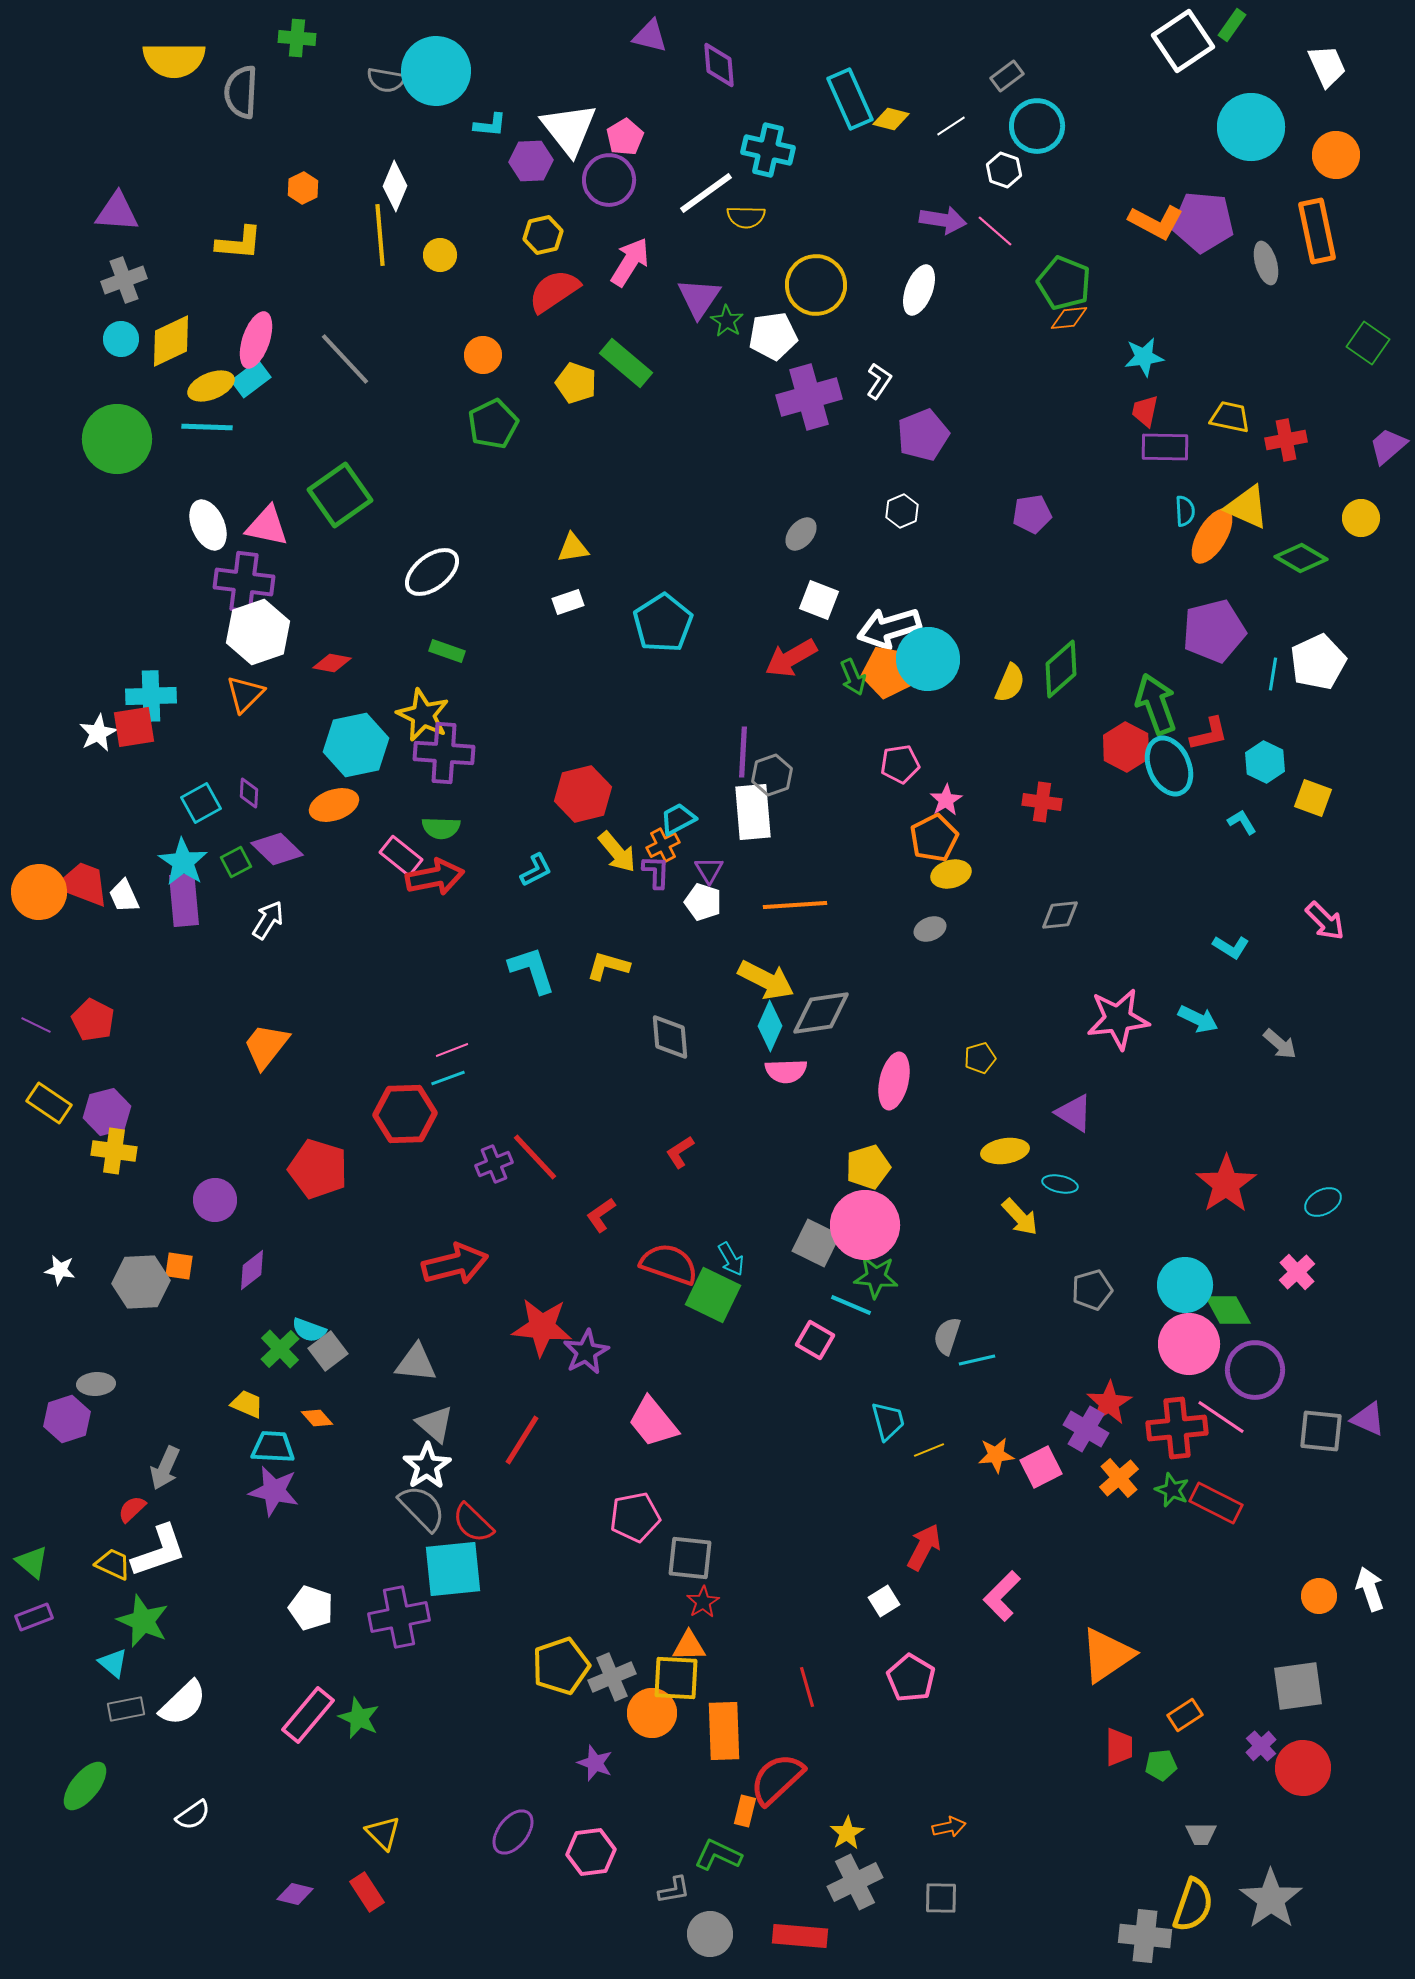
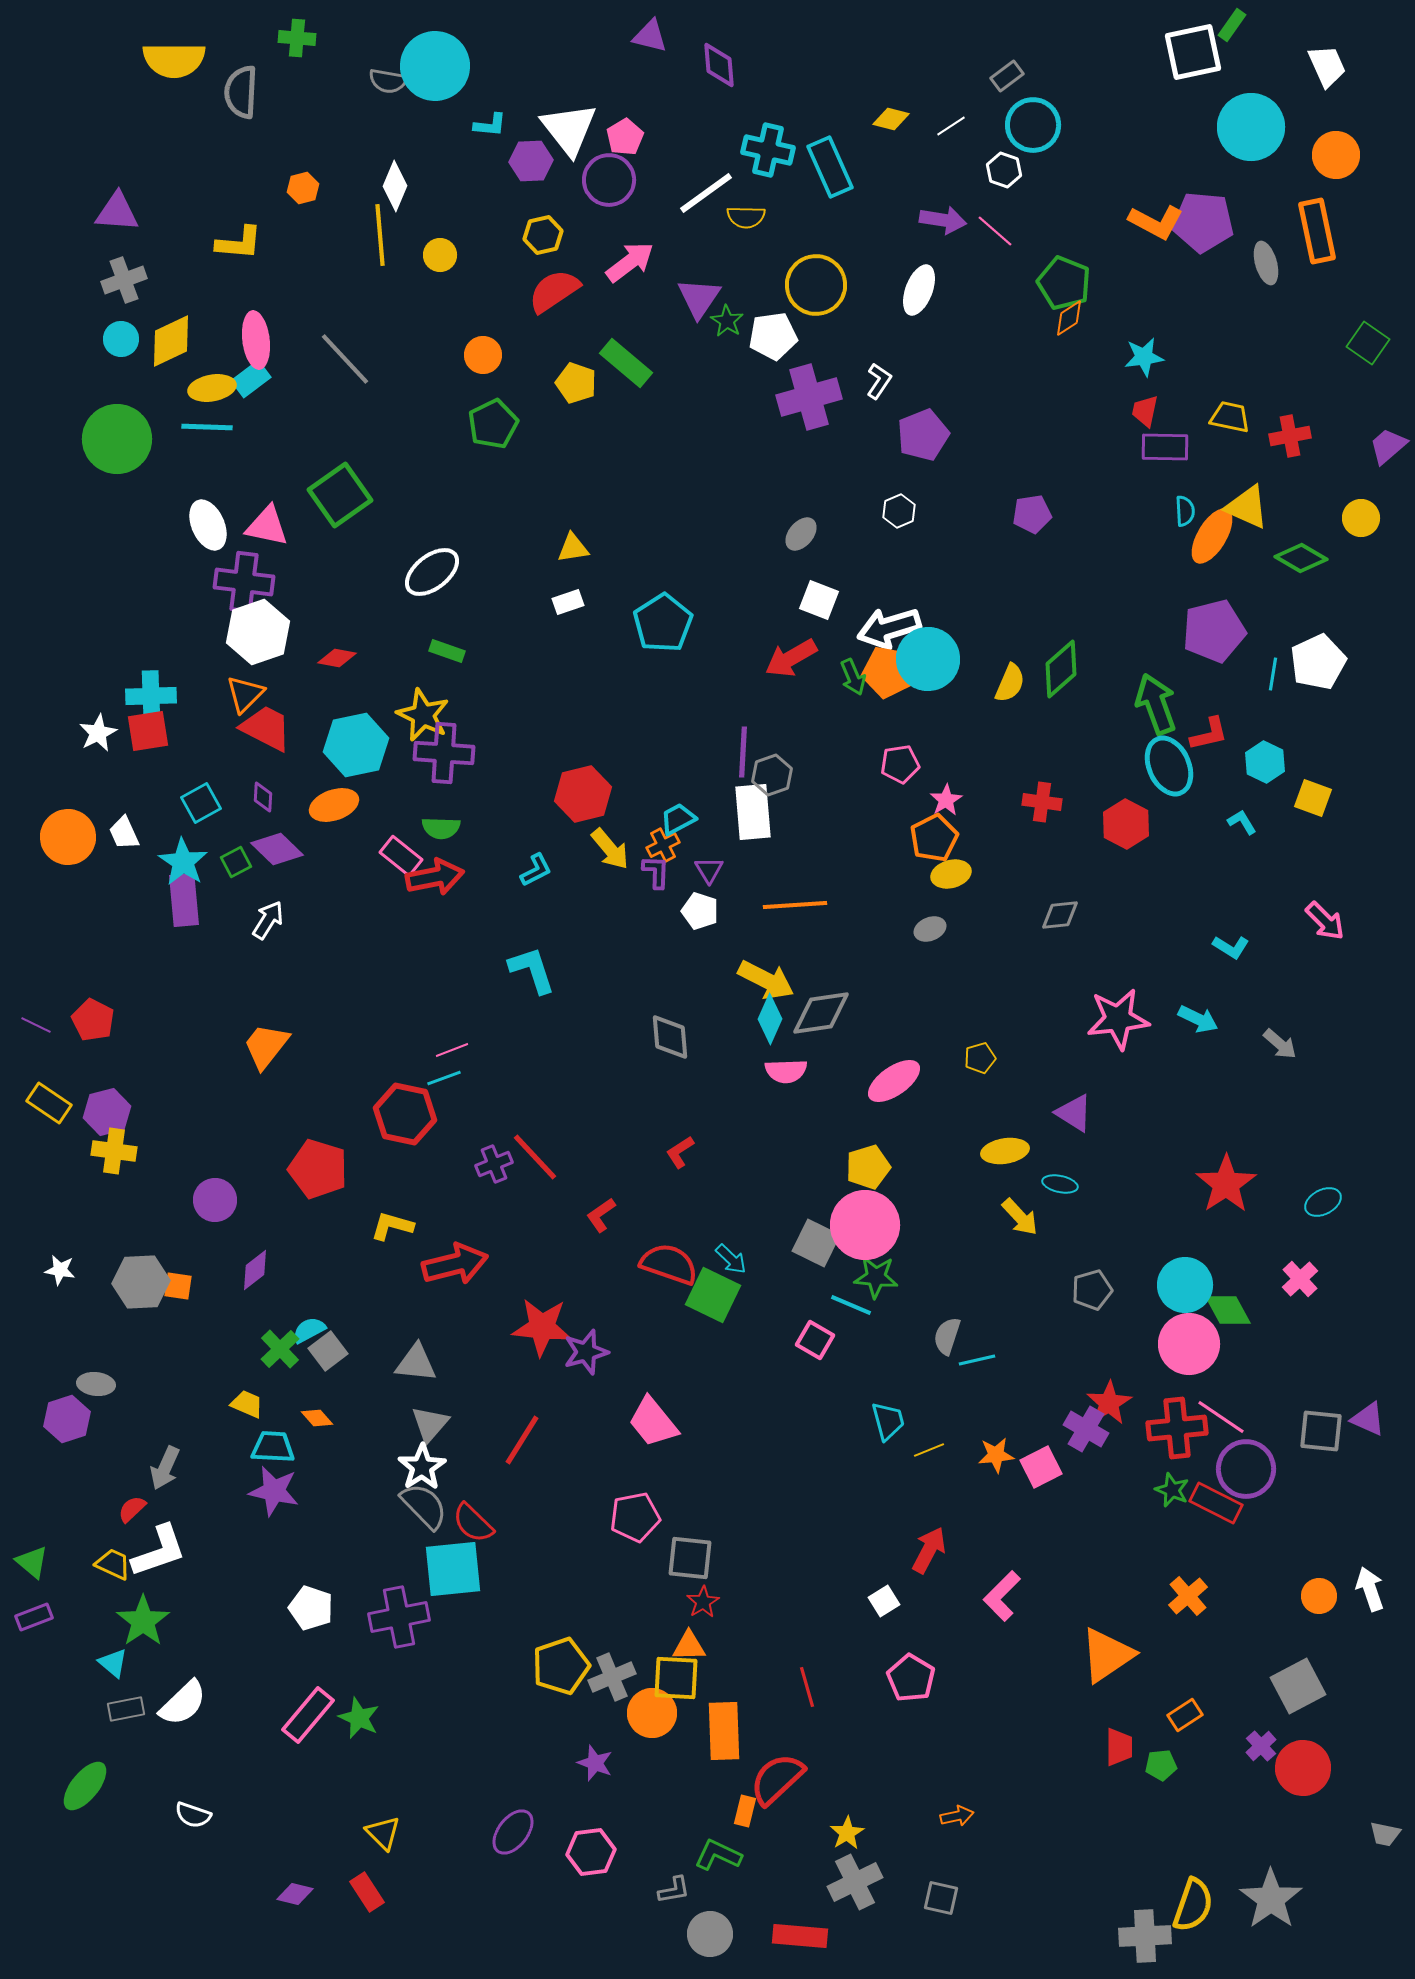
white square at (1183, 41): moved 10 px right, 11 px down; rotated 22 degrees clockwise
cyan circle at (436, 71): moved 1 px left, 5 px up
gray semicircle at (386, 80): moved 2 px right, 1 px down
cyan rectangle at (850, 99): moved 20 px left, 68 px down
cyan circle at (1037, 126): moved 4 px left, 1 px up
orange hexagon at (303, 188): rotated 12 degrees clockwise
pink arrow at (630, 262): rotated 21 degrees clockwise
orange diamond at (1069, 318): rotated 27 degrees counterclockwise
pink ellipse at (256, 340): rotated 26 degrees counterclockwise
yellow ellipse at (211, 386): moved 1 px right, 2 px down; rotated 12 degrees clockwise
red cross at (1286, 440): moved 4 px right, 4 px up
white hexagon at (902, 511): moved 3 px left
red diamond at (332, 663): moved 5 px right, 5 px up
red square at (134, 727): moved 14 px right, 4 px down
red hexagon at (1126, 747): moved 77 px down
purple diamond at (249, 793): moved 14 px right, 4 px down
yellow arrow at (617, 852): moved 7 px left, 3 px up
red trapezoid at (83, 884): moved 183 px right, 156 px up; rotated 6 degrees clockwise
orange circle at (39, 892): moved 29 px right, 55 px up
white trapezoid at (124, 896): moved 63 px up
white pentagon at (703, 902): moved 3 px left, 9 px down
yellow L-shape at (608, 966): moved 216 px left, 260 px down
cyan diamond at (770, 1026): moved 7 px up
cyan line at (448, 1078): moved 4 px left
pink ellipse at (894, 1081): rotated 42 degrees clockwise
red hexagon at (405, 1114): rotated 14 degrees clockwise
cyan arrow at (731, 1259): rotated 16 degrees counterclockwise
orange square at (179, 1266): moved 1 px left, 20 px down
purple diamond at (252, 1270): moved 3 px right
pink cross at (1297, 1272): moved 3 px right, 7 px down
cyan semicircle at (309, 1330): rotated 132 degrees clockwise
purple star at (586, 1352): rotated 12 degrees clockwise
purple circle at (1255, 1370): moved 9 px left, 99 px down
gray ellipse at (96, 1384): rotated 9 degrees clockwise
gray triangle at (435, 1424): moved 5 px left; rotated 30 degrees clockwise
white star at (427, 1466): moved 5 px left, 1 px down
orange cross at (1119, 1478): moved 69 px right, 118 px down
gray semicircle at (422, 1508): moved 2 px right, 2 px up
red arrow at (924, 1547): moved 5 px right, 3 px down
green star at (143, 1621): rotated 14 degrees clockwise
gray square at (1298, 1686): rotated 20 degrees counterclockwise
white semicircle at (193, 1815): rotated 54 degrees clockwise
orange arrow at (949, 1827): moved 8 px right, 11 px up
gray trapezoid at (1201, 1834): moved 184 px right; rotated 12 degrees clockwise
gray square at (941, 1898): rotated 12 degrees clockwise
gray cross at (1145, 1936): rotated 9 degrees counterclockwise
